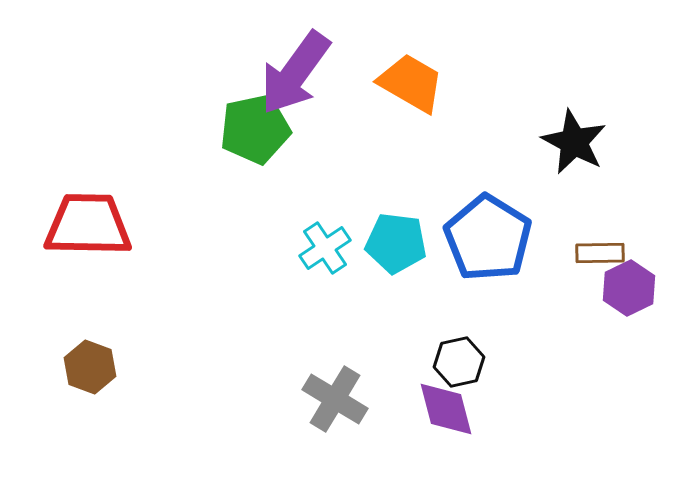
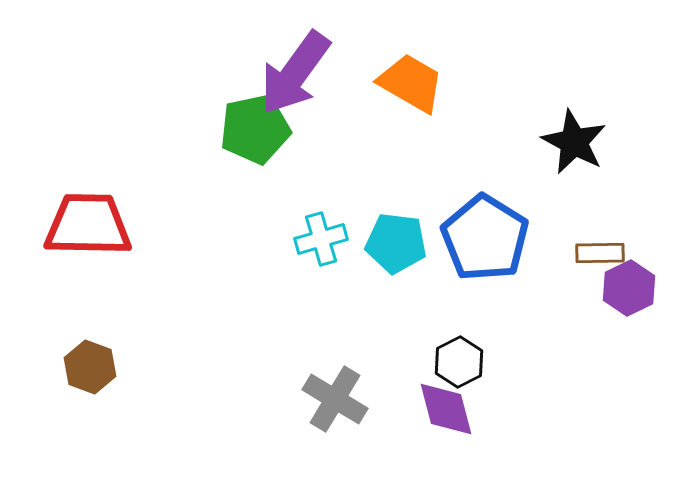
blue pentagon: moved 3 px left
cyan cross: moved 4 px left, 9 px up; rotated 18 degrees clockwise
black hexagon: rotated 15 degrees counterclockwise
